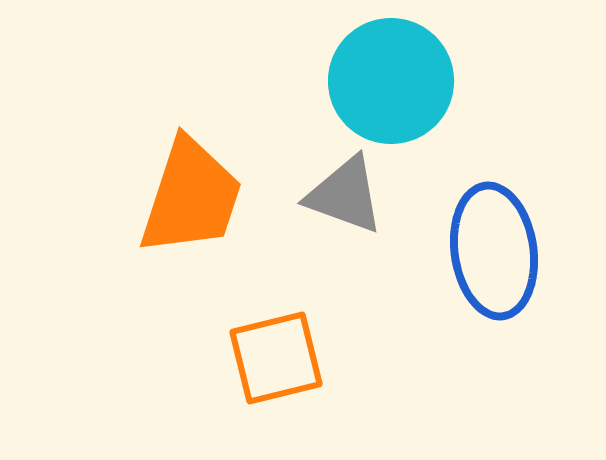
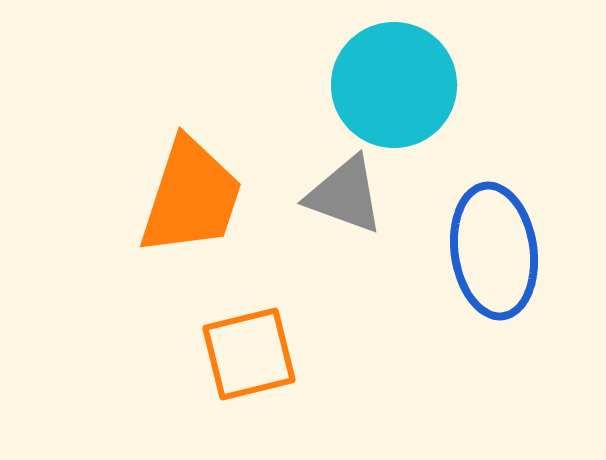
cyan circle: moved 3 px right, 4 px down
orange square: moved 27 px left, 4 px up
